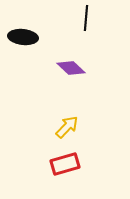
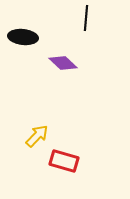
purple diamond: moved 8 px left, 5 px up
yellow arrow: moved 30 px left, 9 px down
red rectangle: moved 1 px left, 3 px up; rotated 32 degrees clockwise
